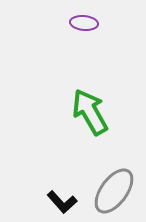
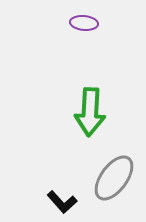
green arrow: rotated 147 degrees counterclockwise
gray ellipse: moved 13 px up
